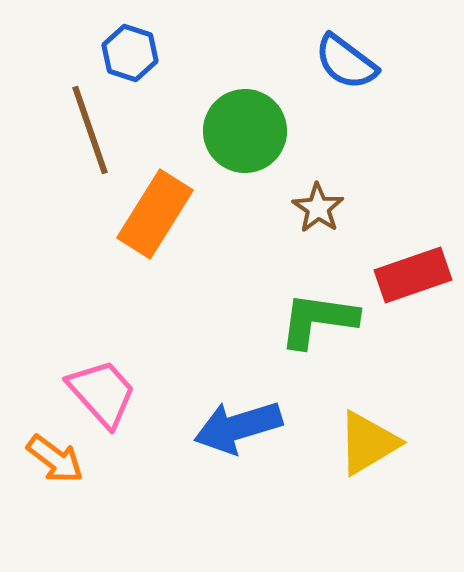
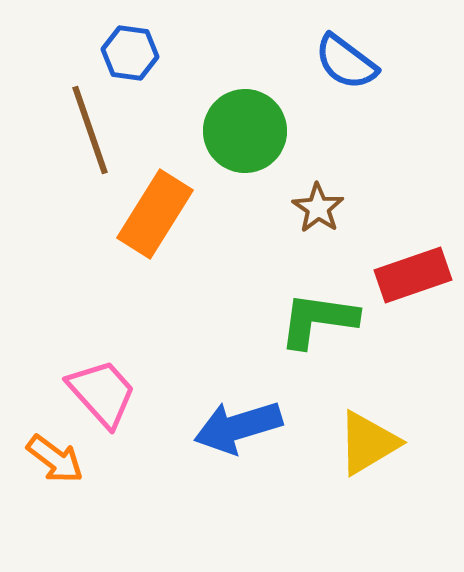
blue hexagon: rotated 10 degrees counterclockwise
